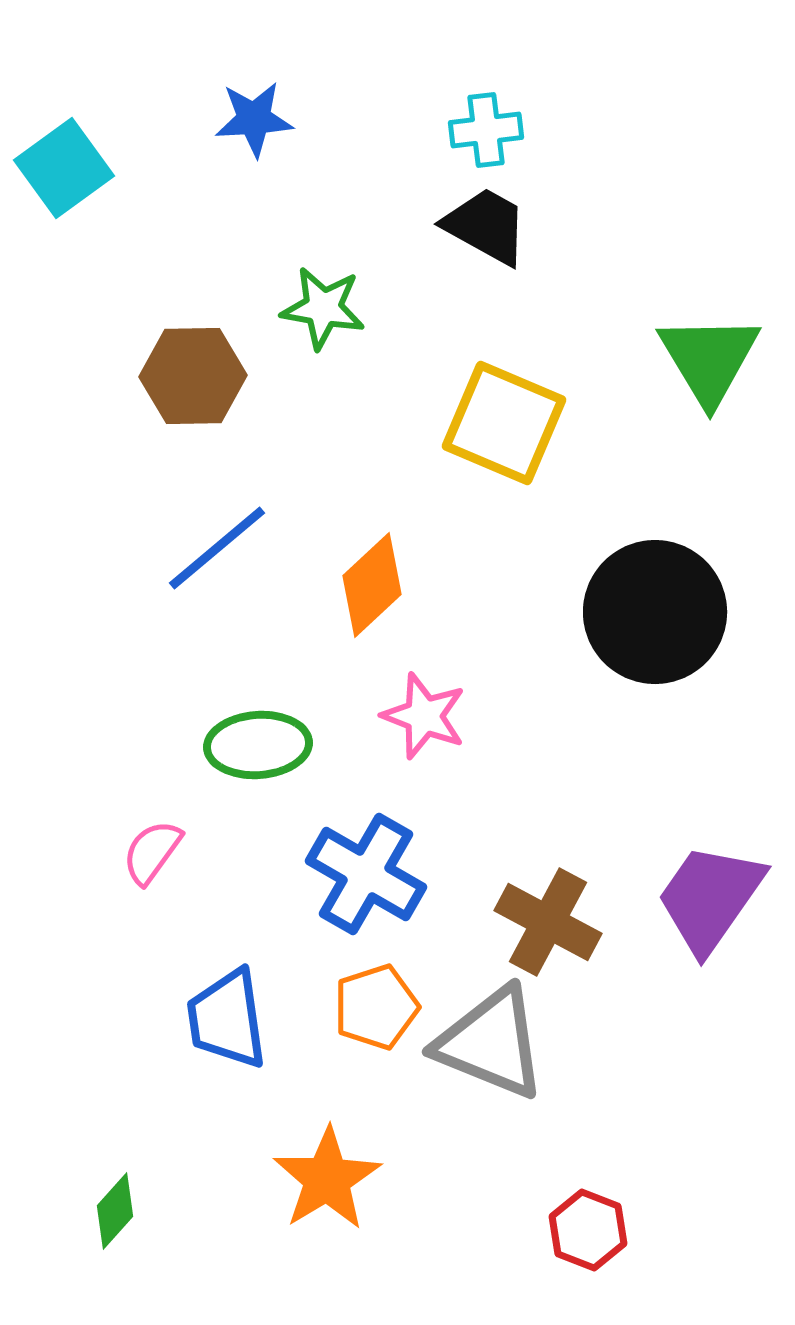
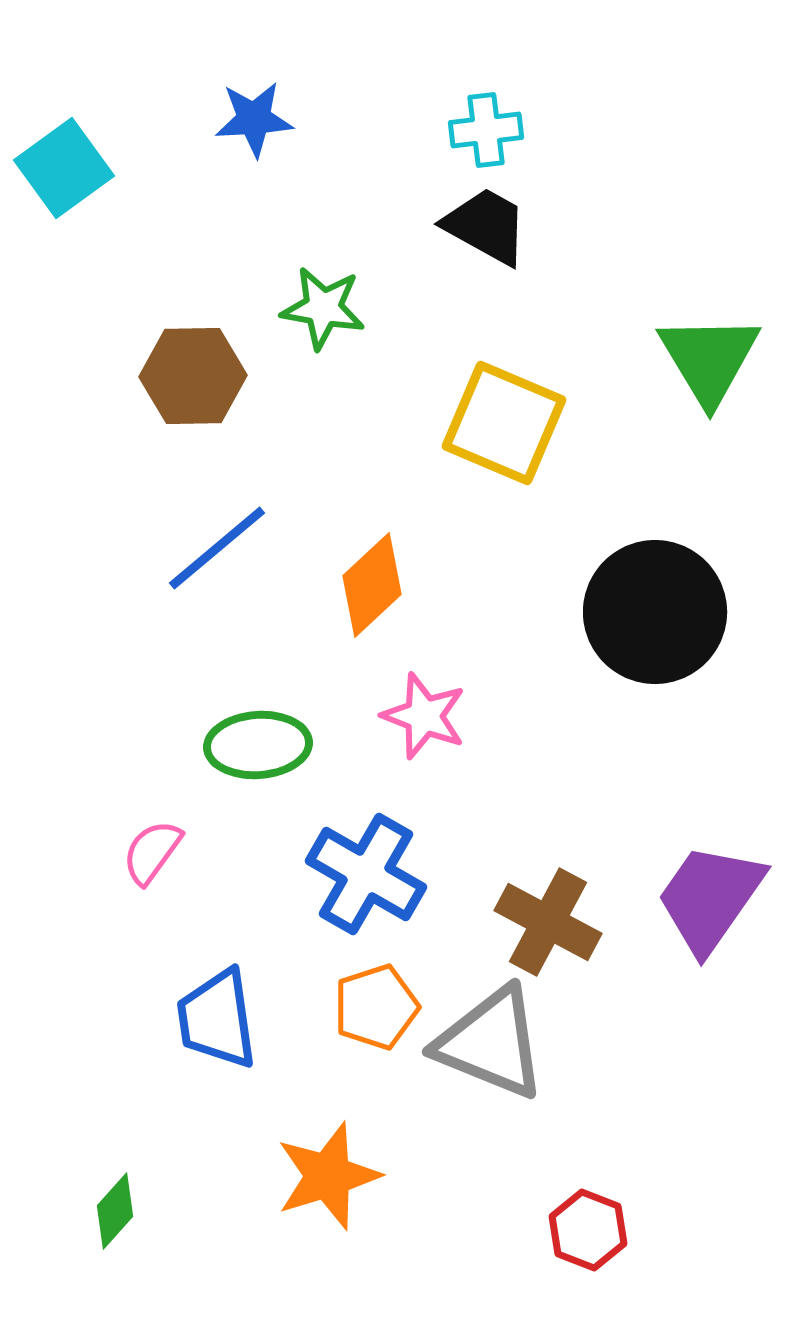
blue trapezoid: moved 10 px left
orange star: moved 1 px right, 3 px up; rotated 14 degrees clockwise
